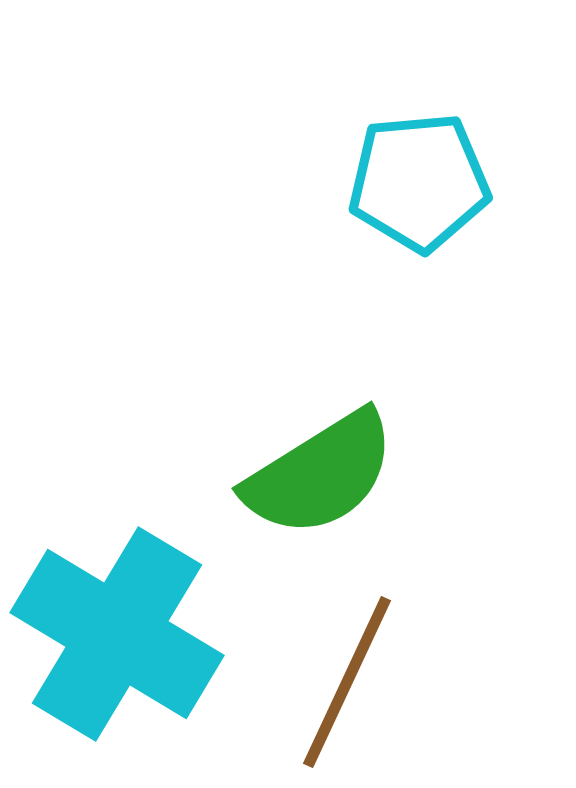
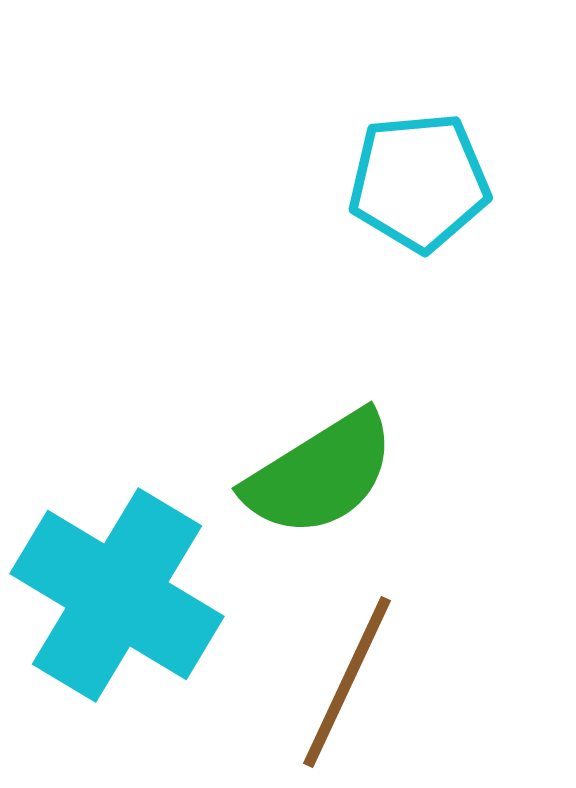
cyan cross: moved 39 px up
